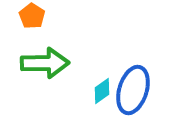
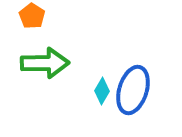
cyan diamond: rotated 24 degrees counterclockwise
